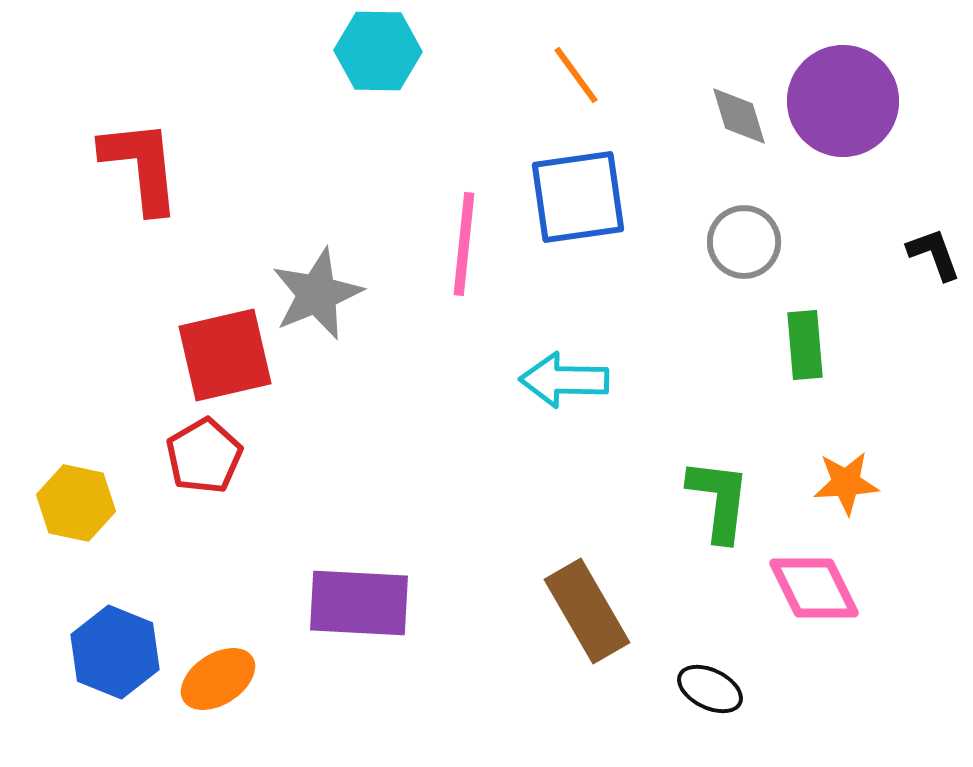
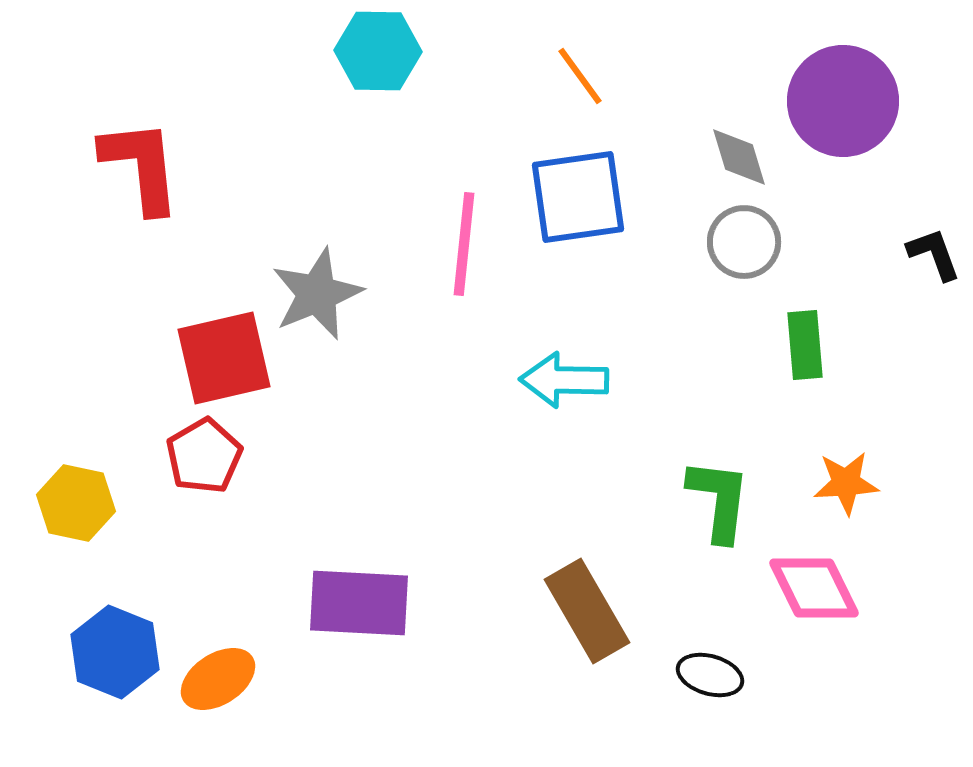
orange line: moved 4 px right, 1 px down
gray diamond: moved 41 px down
red square: moved 1 px left, 3 px down
black ellipse: moved 14 px up; rotated 10 degrees counterclockwise
